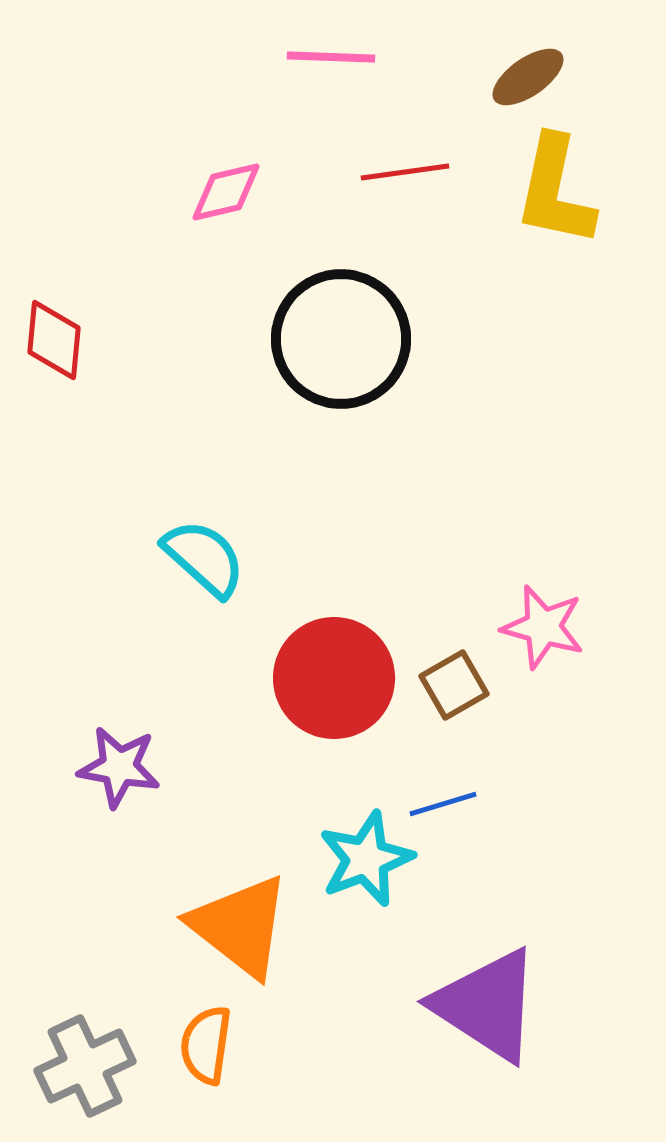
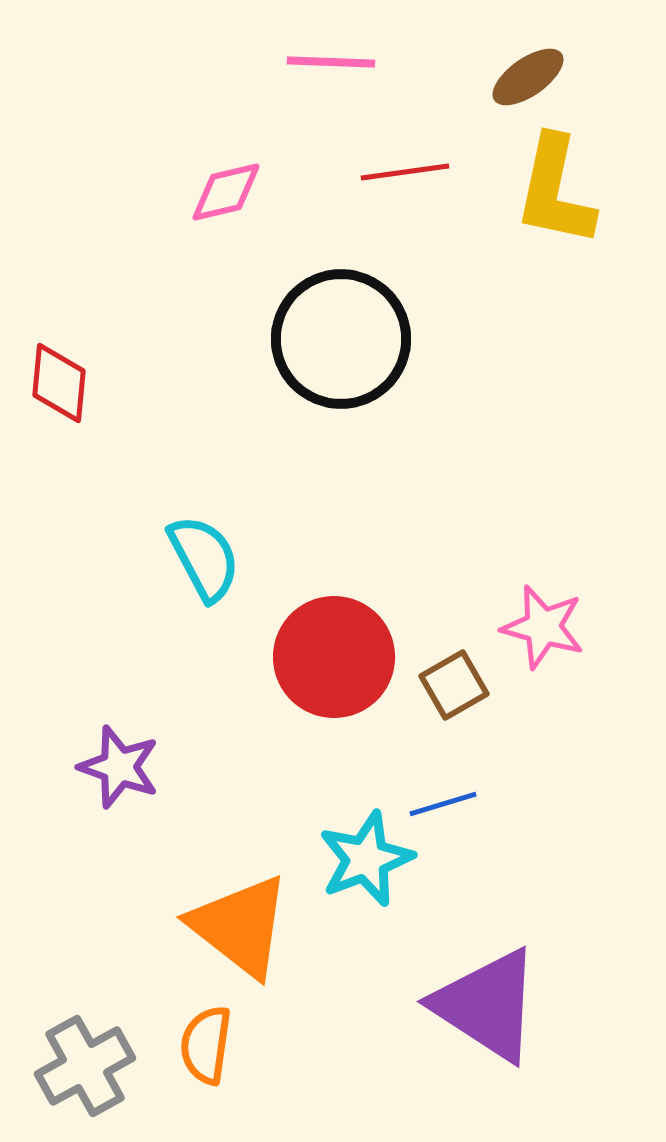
pink line: moved 5 px down
red diamond: moved 5 px right, 43 px down
cyan semicircle: rotated 20 degrees clockwise
red circle: moved 21 px up
purple star: rotated 10 degrees clockwise
gray cross: rotated 4 degrees counterclockwise
